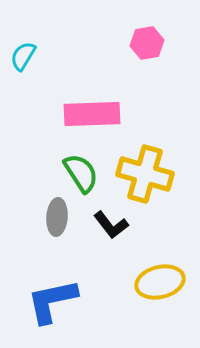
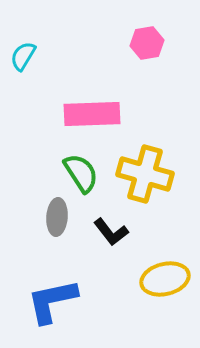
black L-shape: moved 7 px down
yellow ellipse: moved 5 px right, 3 px up
